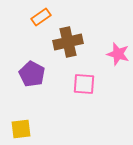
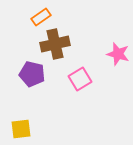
brown cross: moved 13 px left, 2 px down
purple pentagon: rotated 15 degrees counterclockwise
pink square: moved 4 px left, 5 px up; rotated 35 degrees counterclockwise
